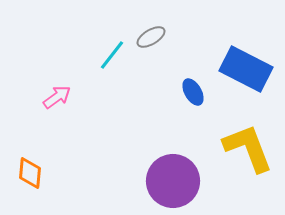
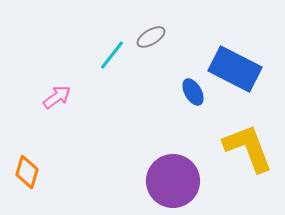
blue rectangle: moved 11 px left
orange diamond: moved 3 px left, 1 px up; rotated 12 degrees clockwise
